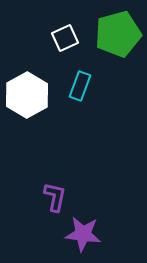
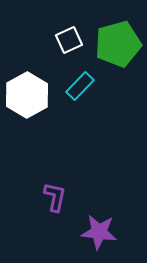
green pentagon: moved 10 px down
white square: moved 4 px right, 2 px down
cyan rectangle: rotated 24 degrees clockwise
purple star: moved 16 px right, 2 px up
